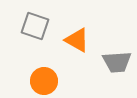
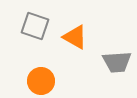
orange triangle: moved 2 px left, 3 px up
orange circle: moved 3 px left
